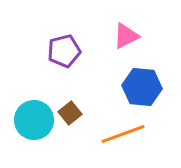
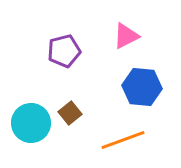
cyan circle: moved 3 px left, 3 px down
orange line: moved 6 px down
